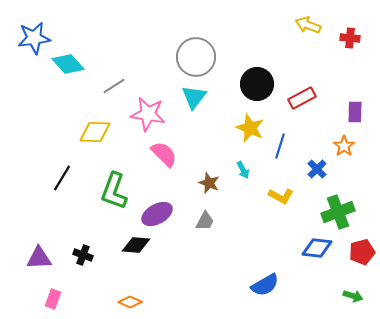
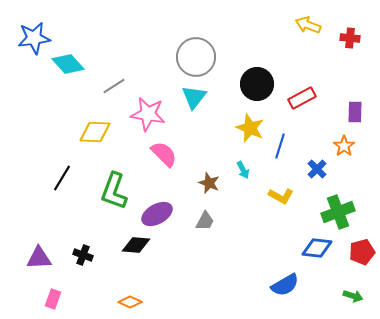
blue semicircle: moved 20 px right
